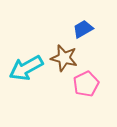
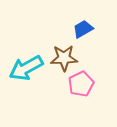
brown star: rotated 16 degrees counterclockwise
pink pentagon: moved 5 px left
